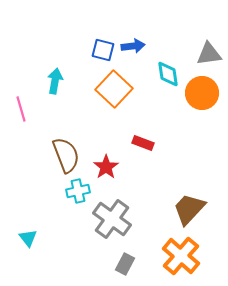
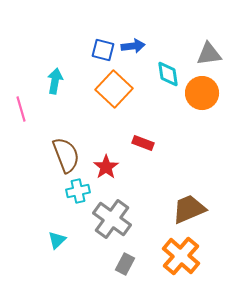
brown trapezoid: rotated 24 degrees clockwise
cyan triangle: moved 29 px right, 2 px down; rotated 24 degrees clockwise
